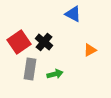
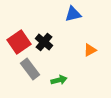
blue triangle: rotated 42 degrees counterclockwise
gray rectangle: rotated 45 degrees counterclockwise
green arrow: moved 4 px right, 6 px down
